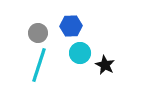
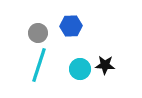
cyan circle: moved 16 px down
black star: rotated 24 degrees counterclockwise
